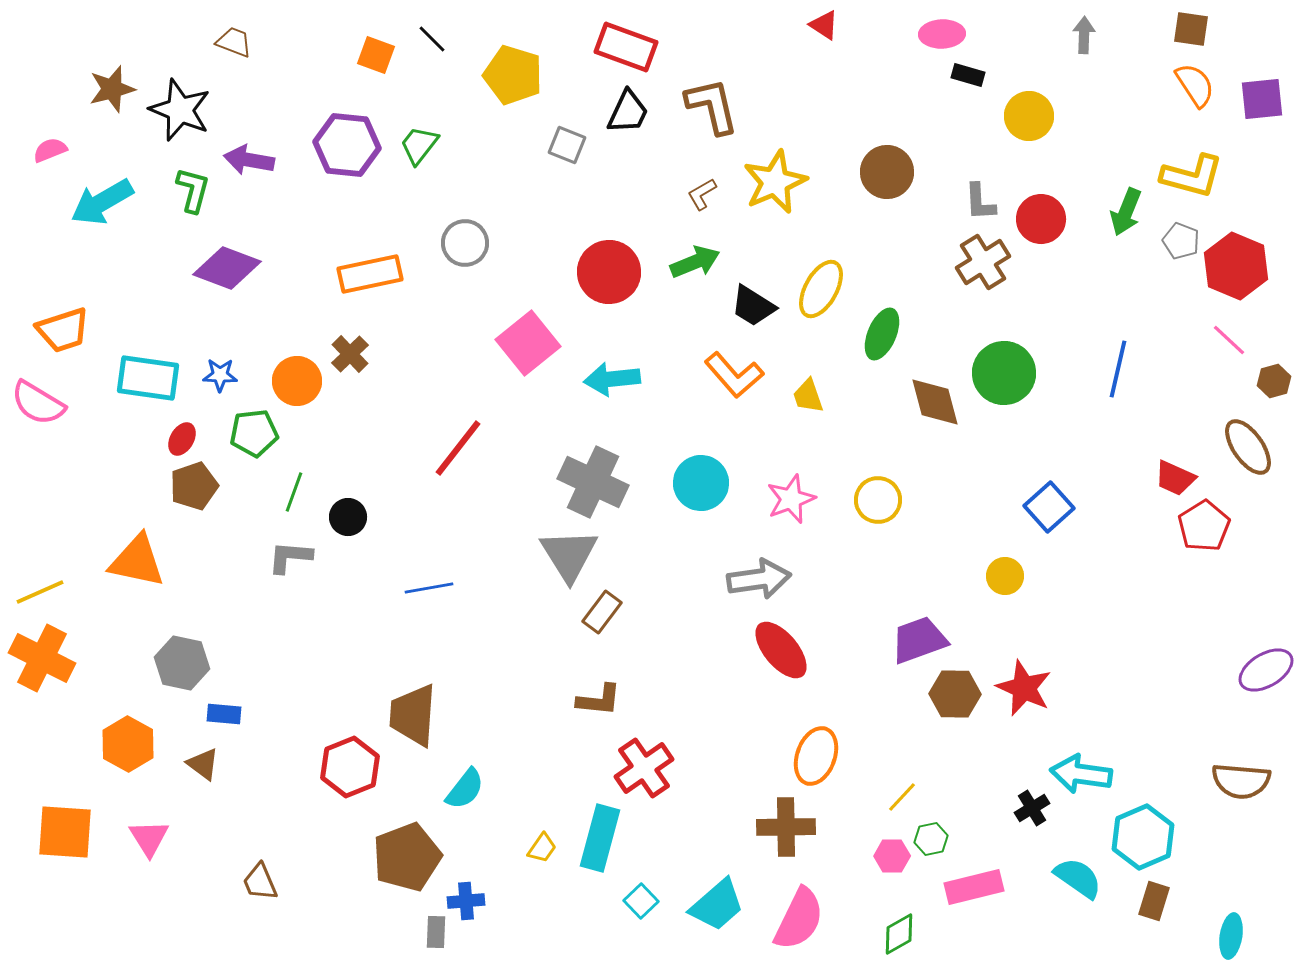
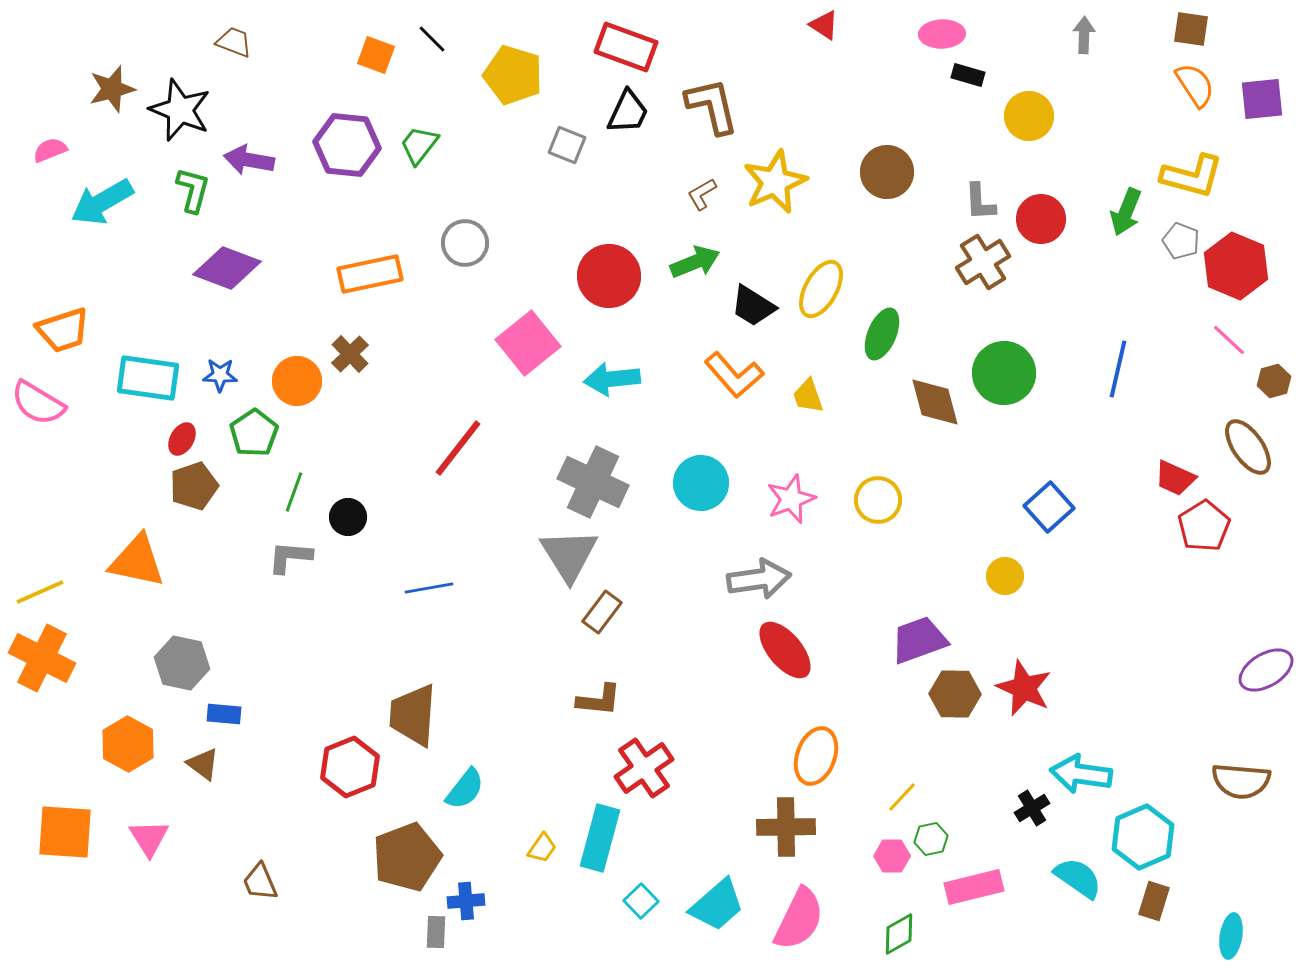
red circle at (609, 272): moved 4 px down
green pentagon at (254, 433): rotated 27 degrees counterclockwise
red ellipse at (781, 650): moved 4 px right
